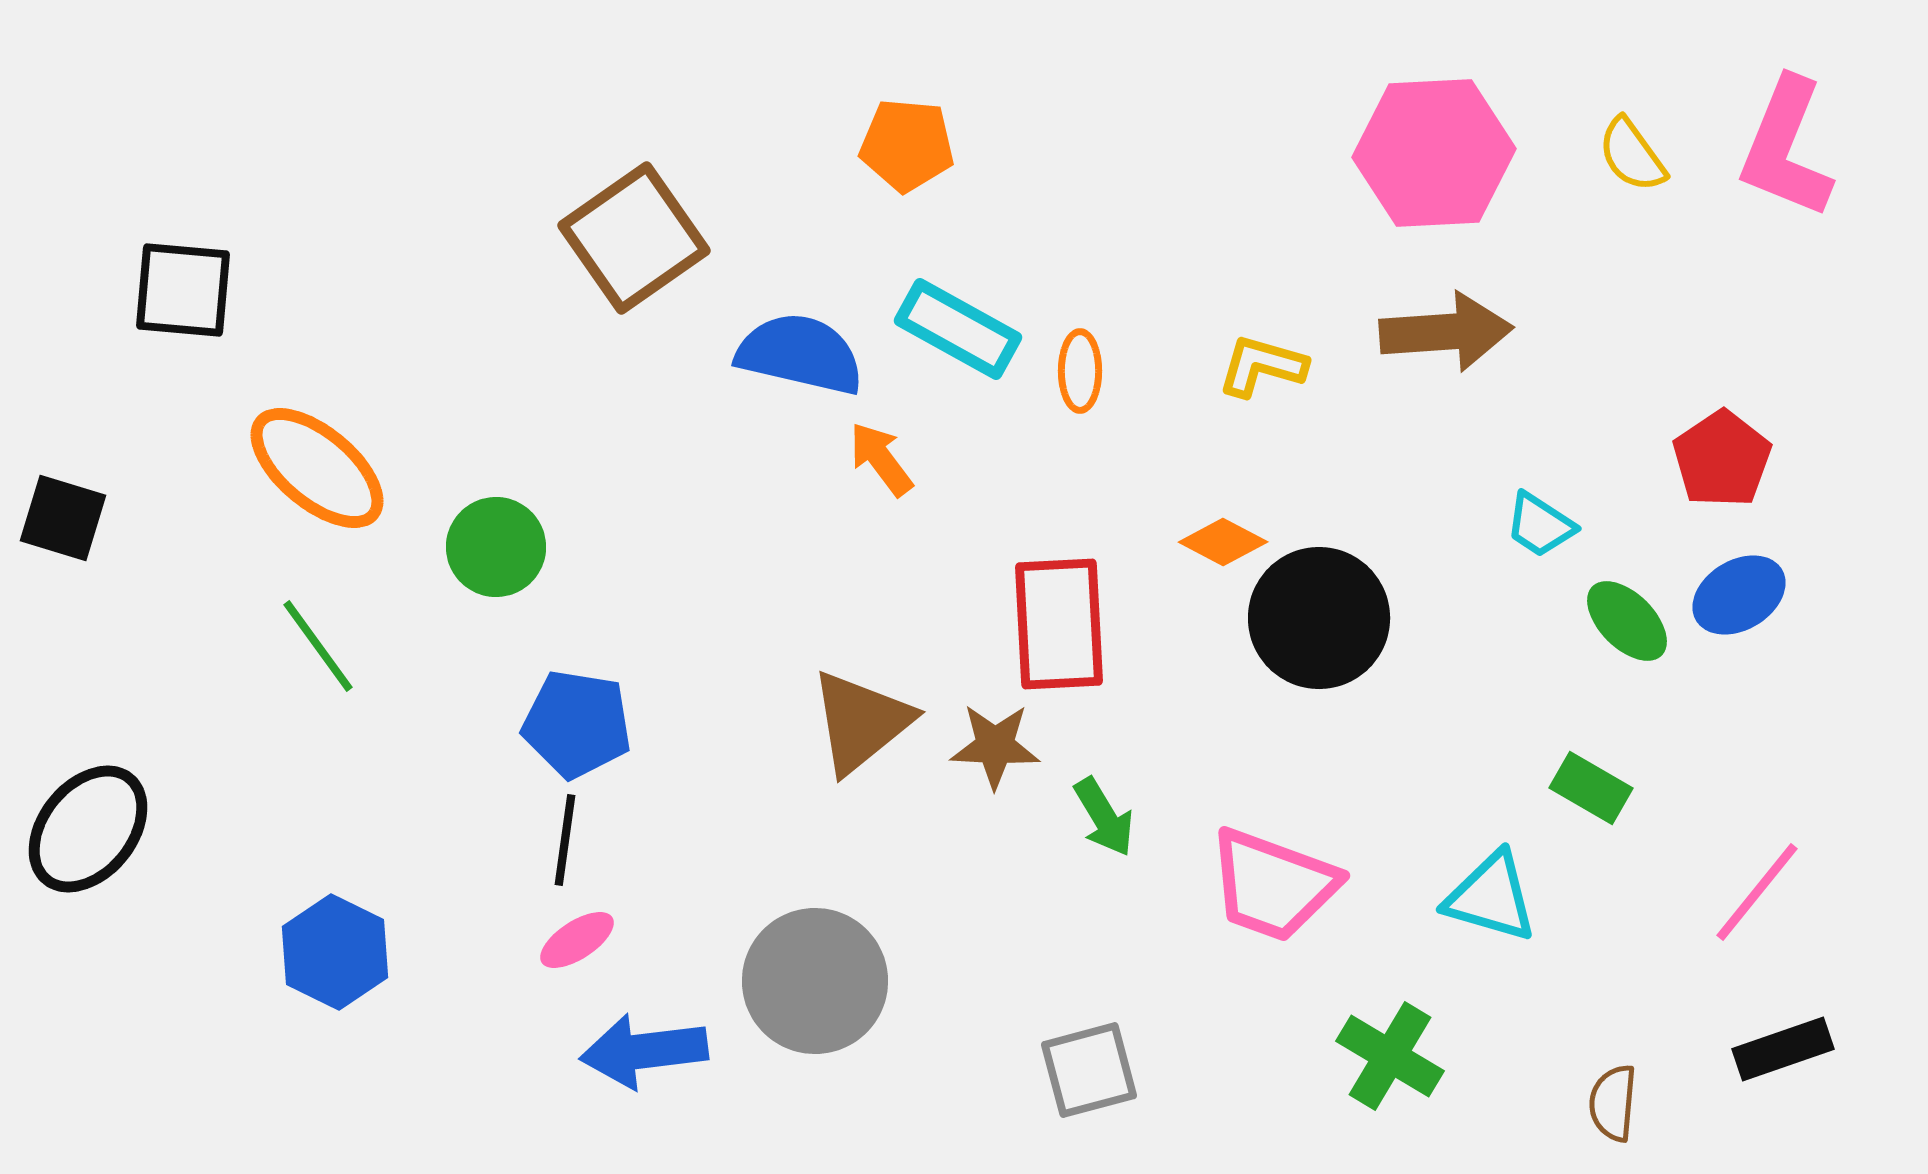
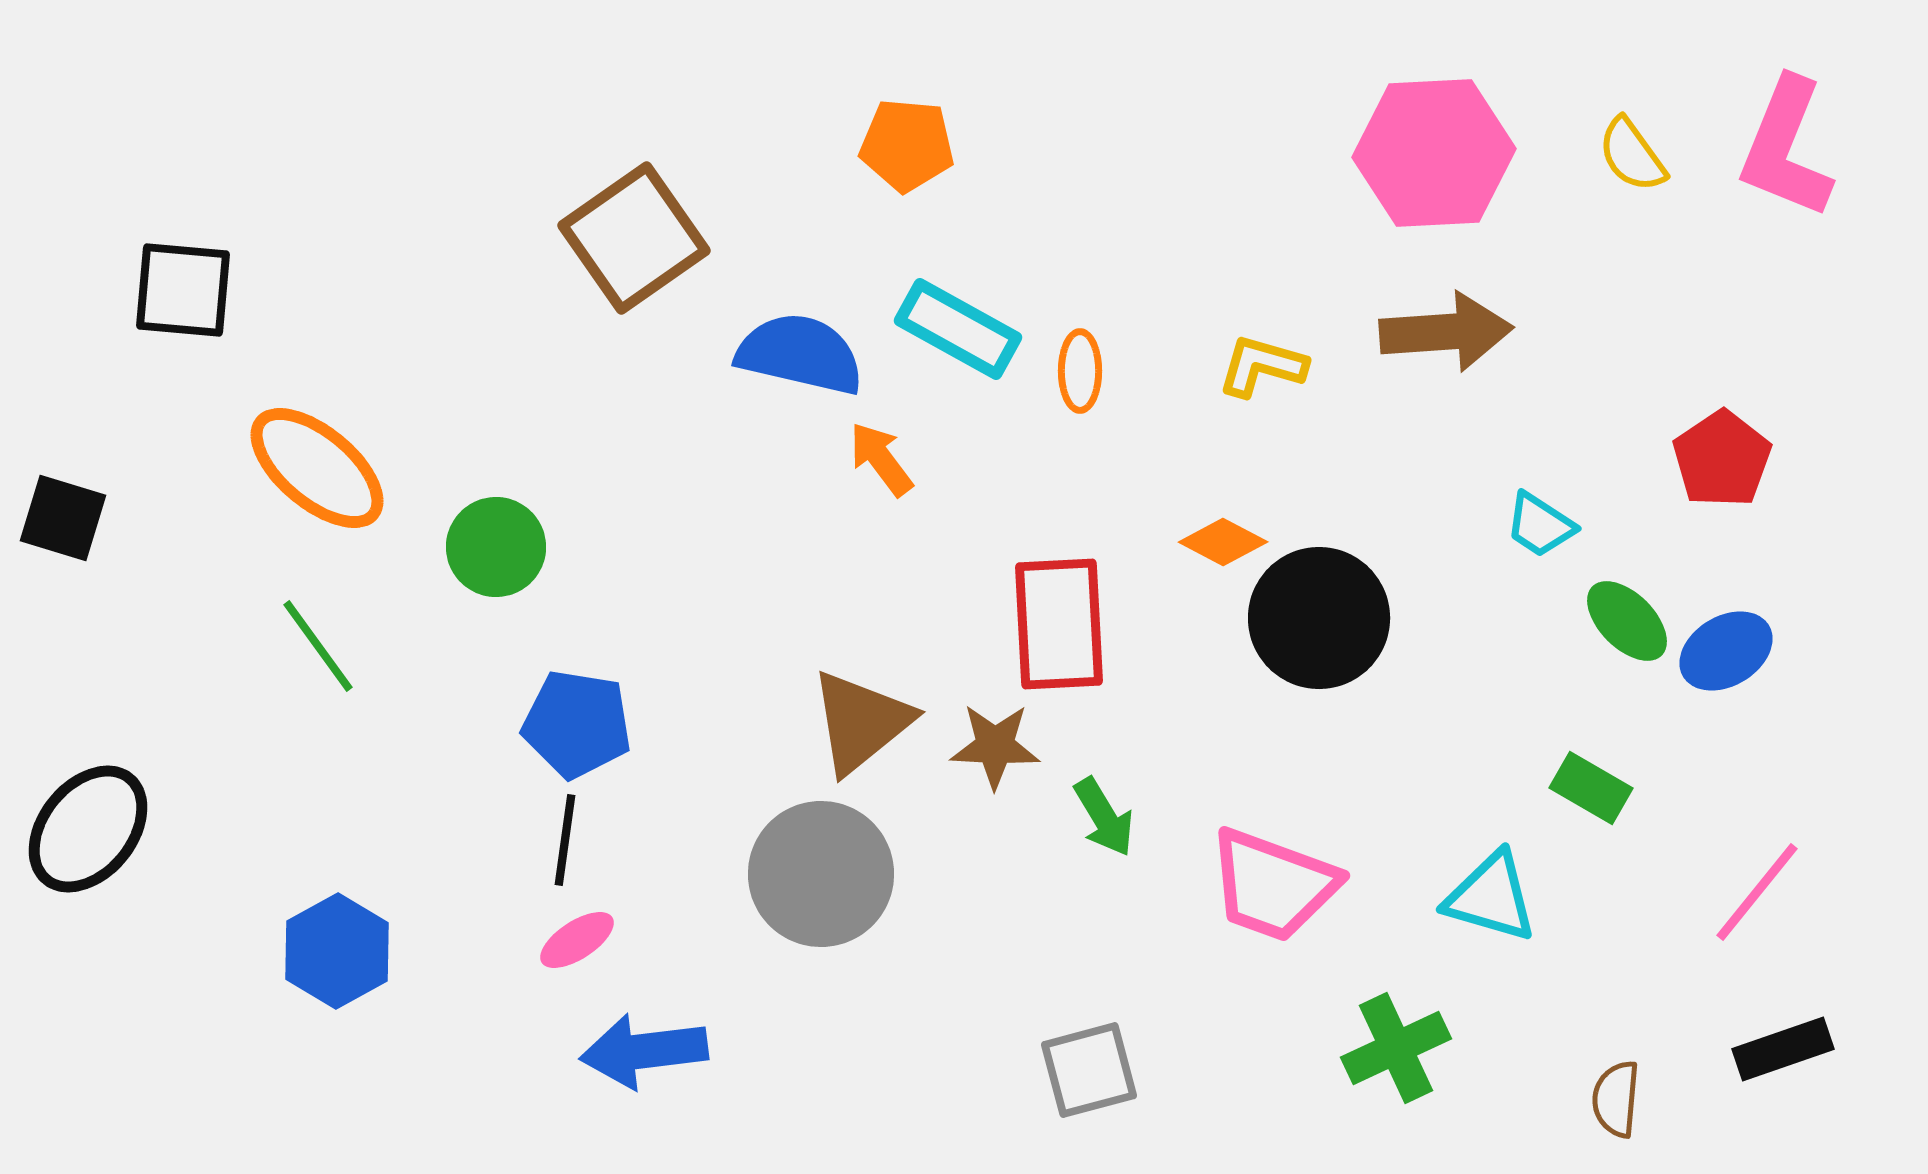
blue ellipse at (1739, 595): moved 13 px left, 56 px down
blue hexagon at (335, 952): moved 2 px right, 1 px up; rotated 5 degrees clockwise
gray circle at (815, 981): moved 6 px right, 107 px up
green cross at (1390, 1056): moved 6 px right, 8 px up; rotated 34 degrees clockwise
brown semicircle at (1613, 1103): moved 3 px right, 4 px up
